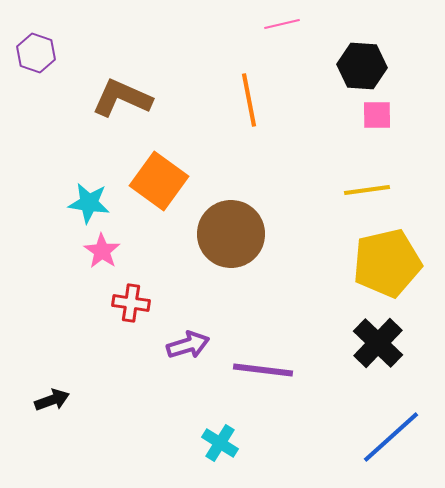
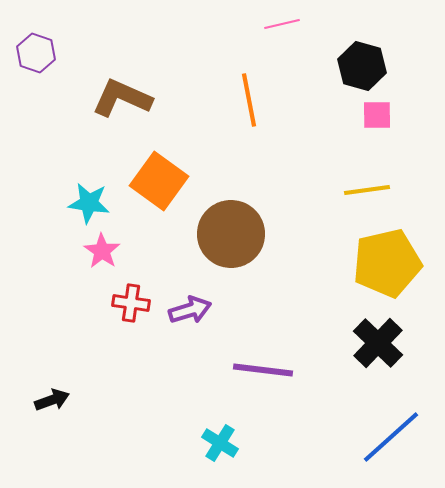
black hexagon: rotated 12 degrees clockwise
purple arrow: moved 2 px right, 35 px up
